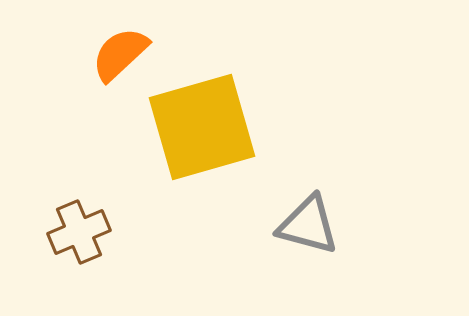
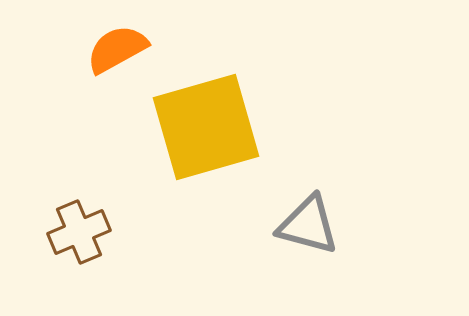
orange semicircle: moved 3 px left, 5 px up; rotated 14 degrees clockwise
yellow square: moved 4 px right
